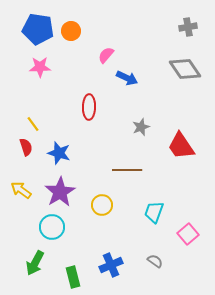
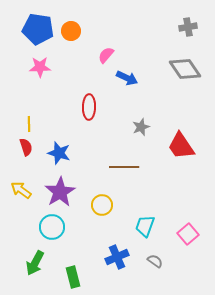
yellow line: moved 4 px left; rotated 35 degrees clockwise
brown line: moved 3 px left, 3 px up
cyan trapezoid: moved 9 px left, 14 px down
blue cross: moved 6 px right, 8 px up
